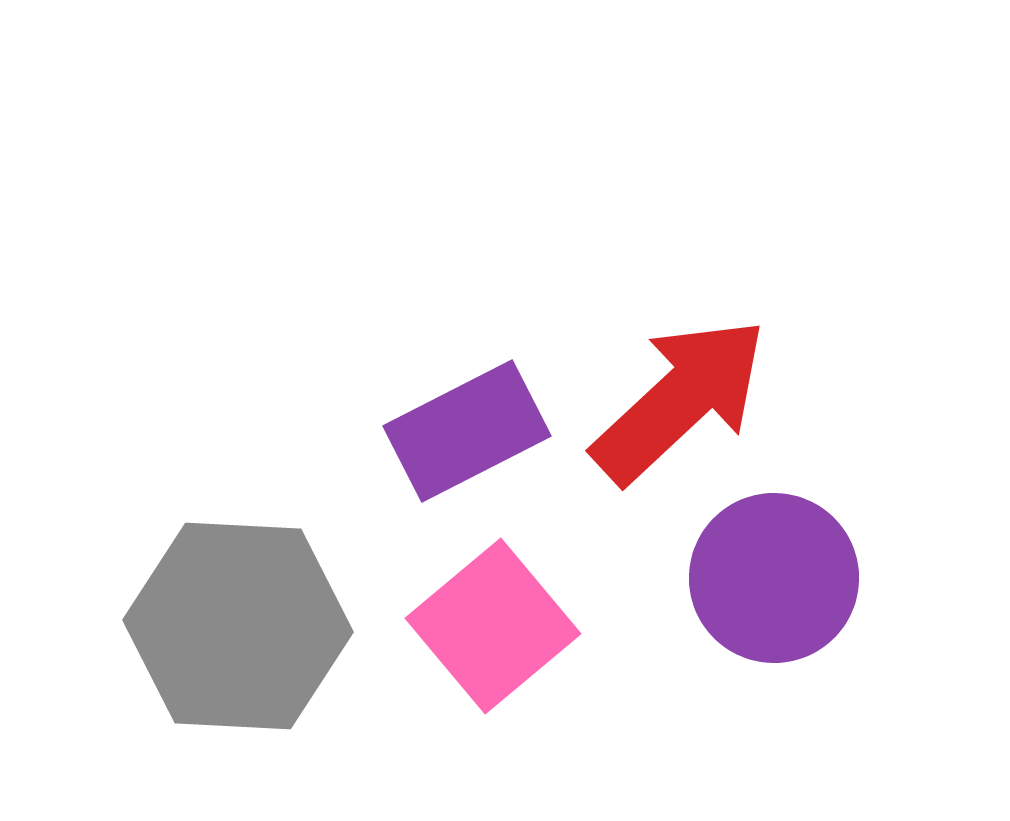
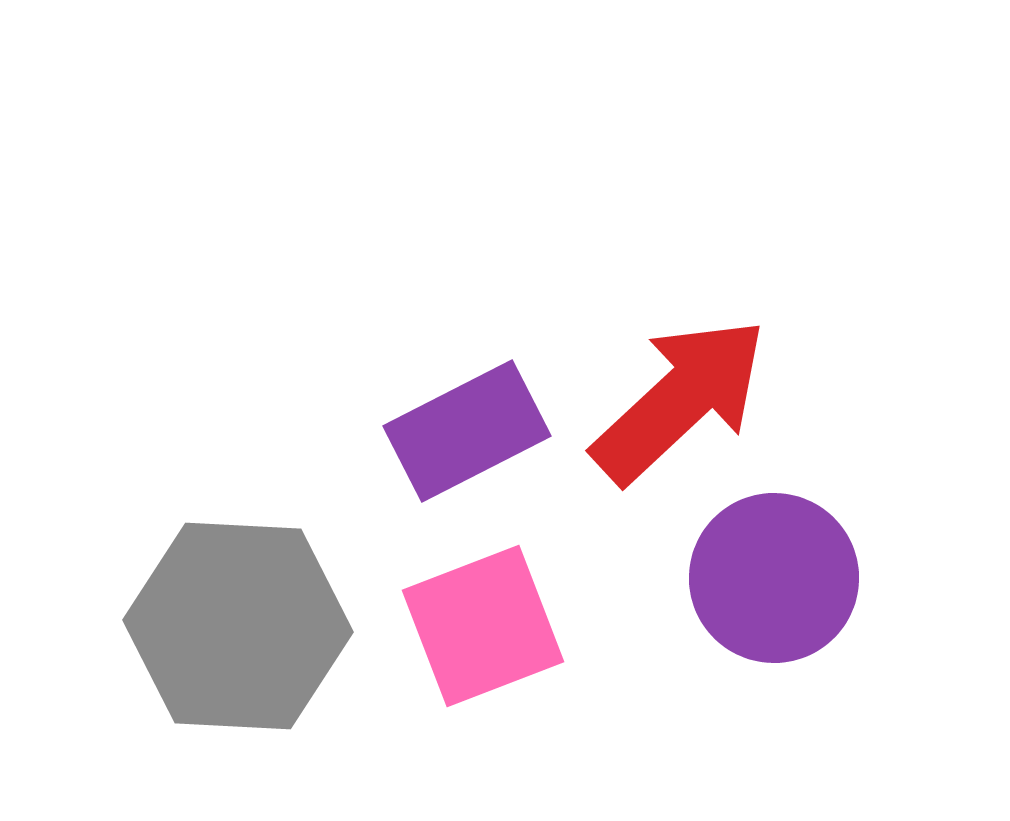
pink square: moved 10 px left; rotated 19 degrees clockwise
